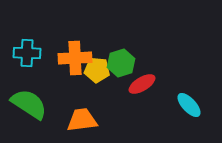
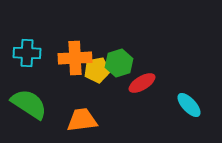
green hexagon: moved 2 px left
yellow pentagon: rotated 15 degrees counterclockwise
red ellipse: moved 1 px up
